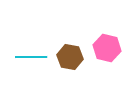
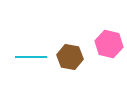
pink hexagon: moved 2 px right, 4 px up
